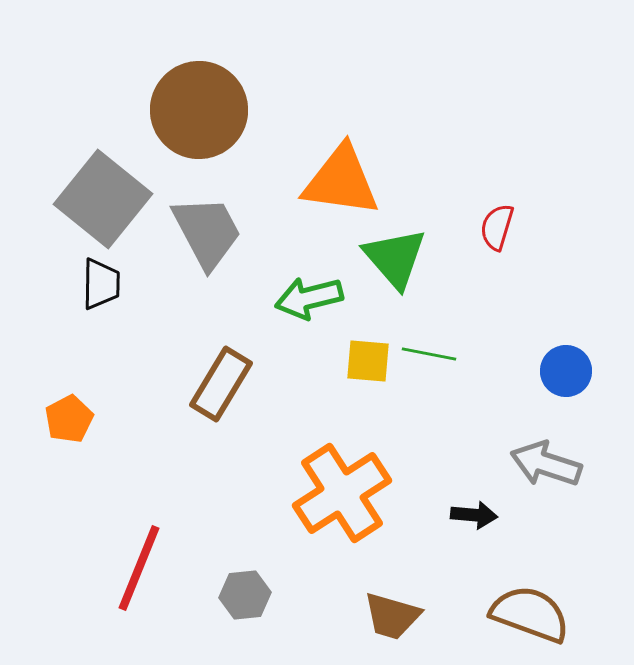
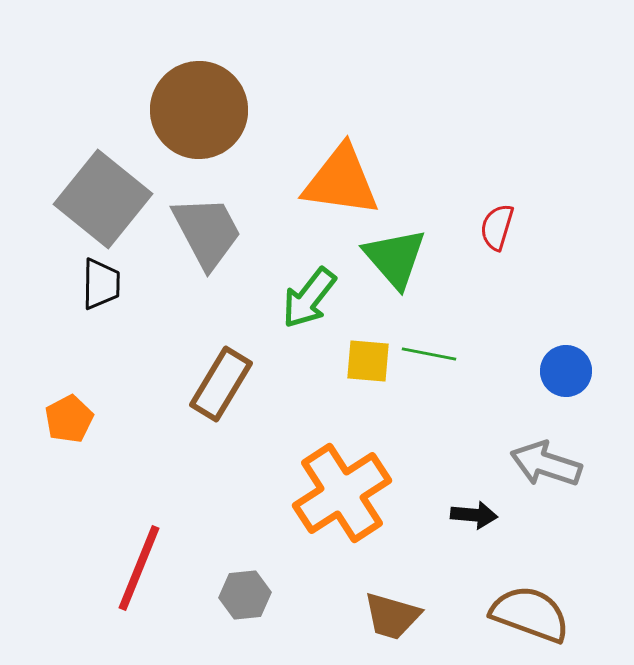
green arrow: rotated 38 degrees counterclockwise
